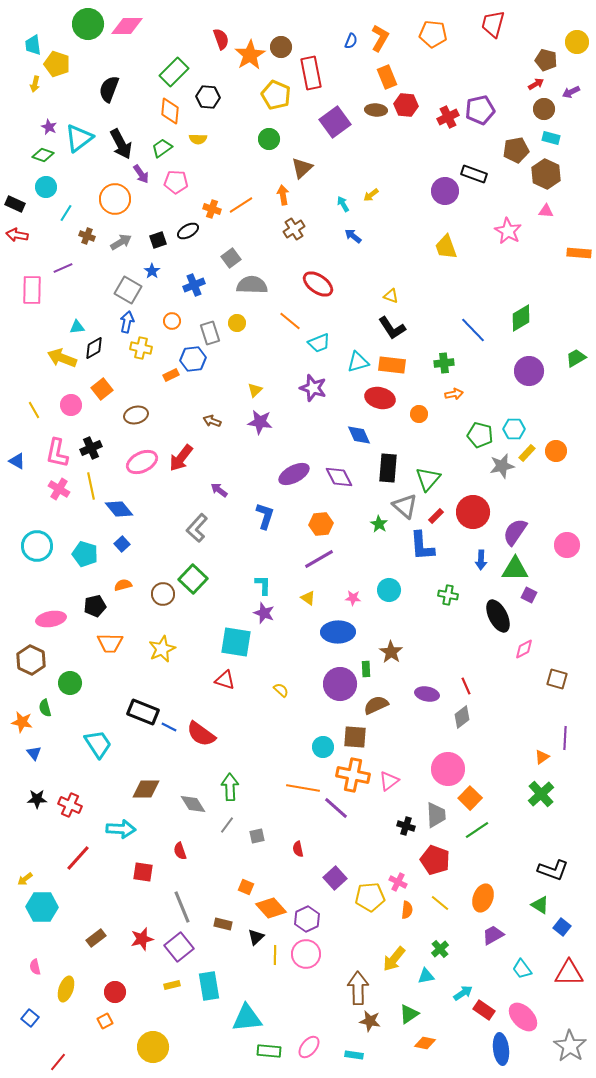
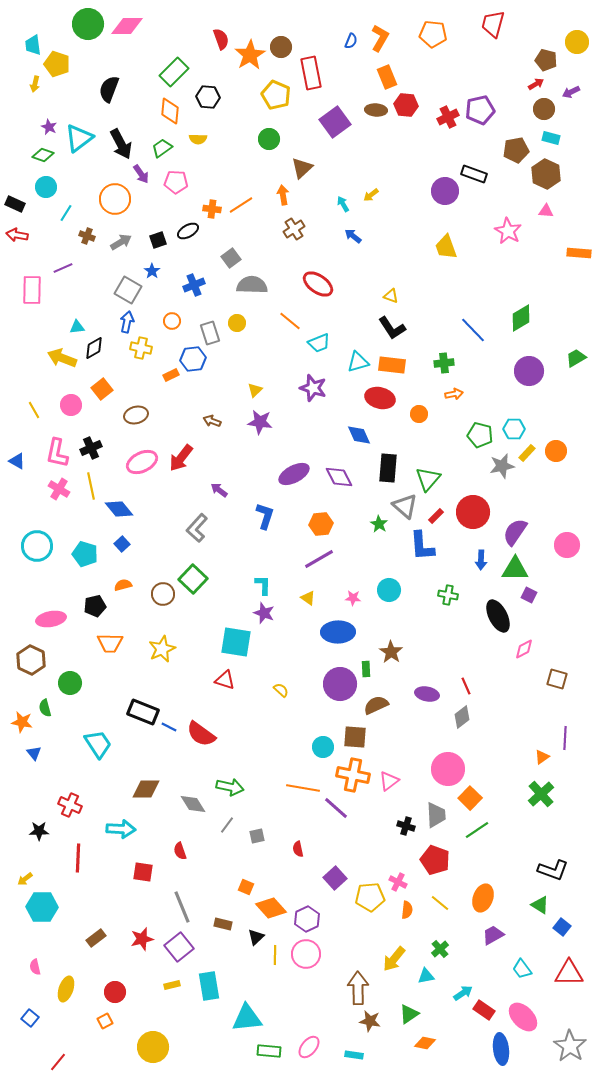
orange cross at (212, 209): rotated 12 degrees counterclockwise
green arrow at (230, 787): rotated 104 degrees clockwise
black star at (37, 799): moved 2 px right, 32 px down
red line at (78, 858): rotated 40 degrees counterclockwise
